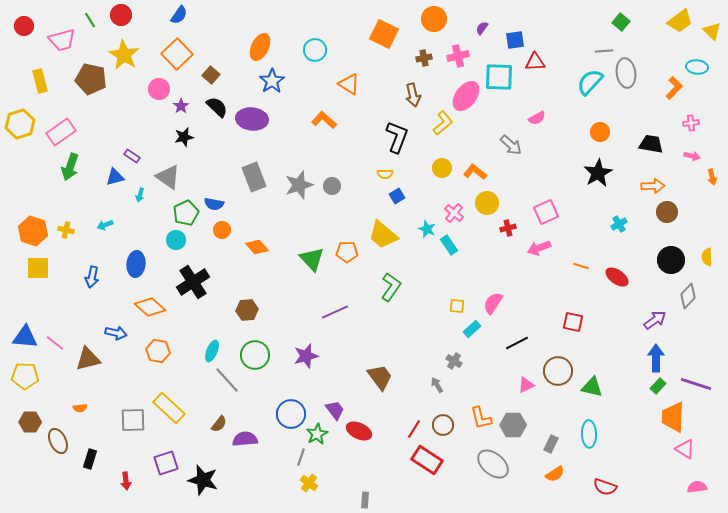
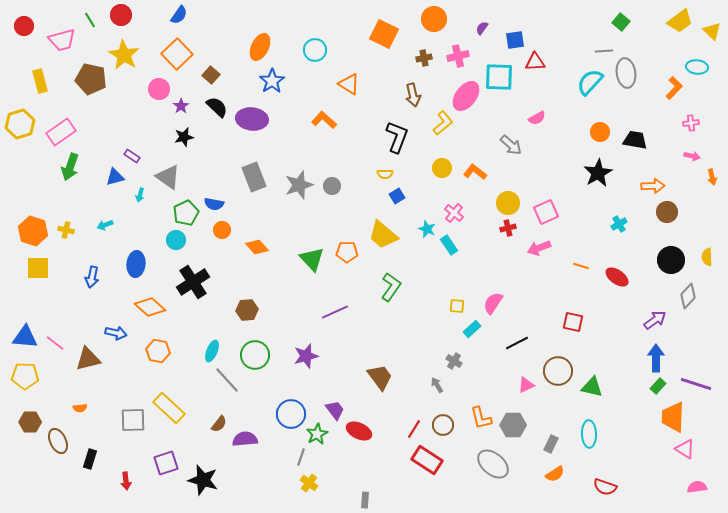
black trapezoid at (651, 144): moved 16 px left, 4 px up
yellow circle at (487, 203): moved 21 px right
